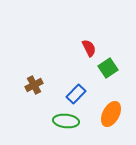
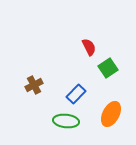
red semicircle: moved 1 px up
